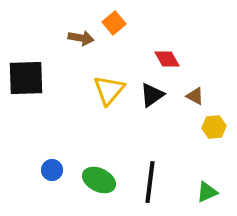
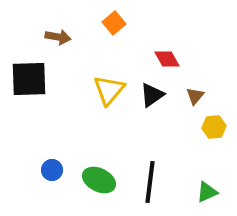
brown arrow: moved 23 px left, 1 px up
black square: moved 3 px right, 1 px down
brown triangle: rotated 42 degrees clockwise
